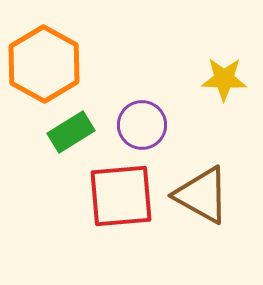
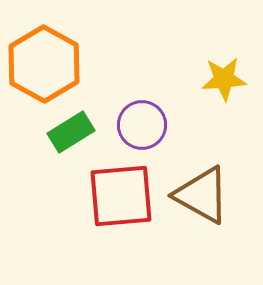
yellow star: rotated 6 degrees counterclockwise
